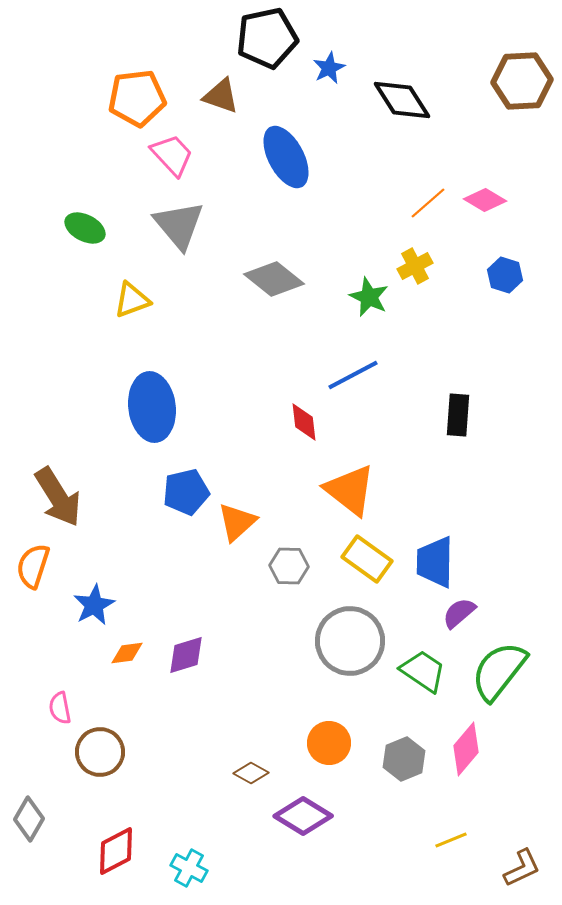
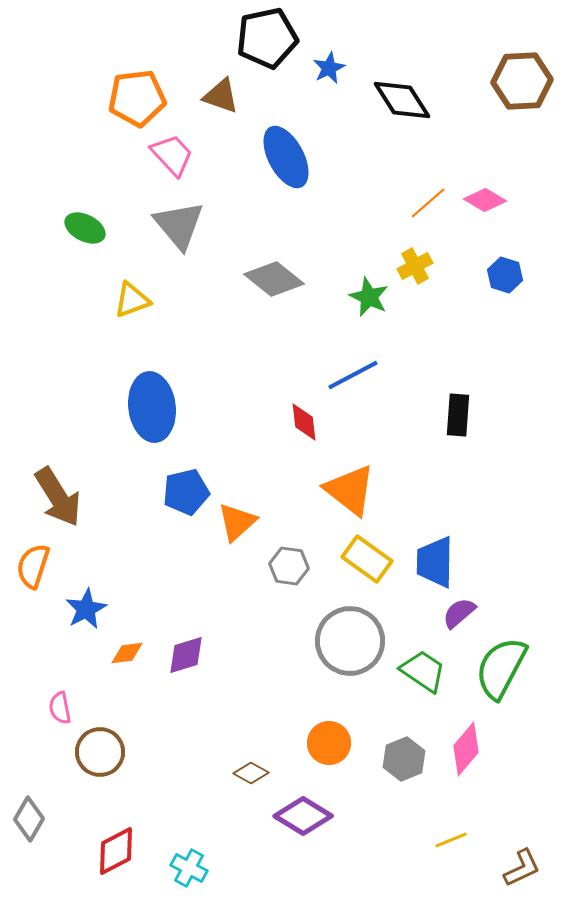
gray hexagon at (289, 566): rotated 6 degrees clockwise
blue star at (94, 605): moved 8 px left, 4 px down
green semicircle at (499, 671): moved 2 px right, 3 px up; rotated 10 degrees counterclockwise
